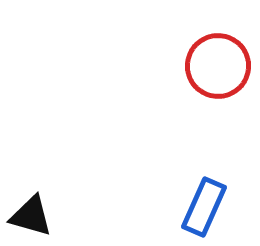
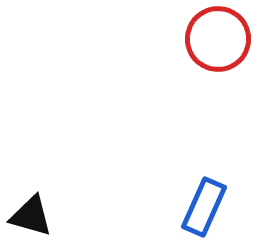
red circle: moved 27 px up
